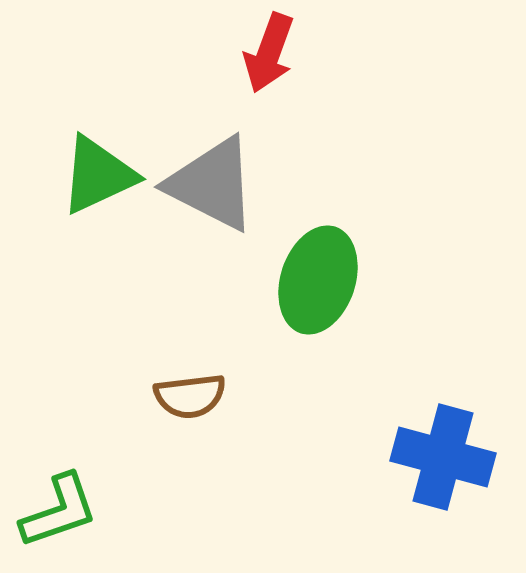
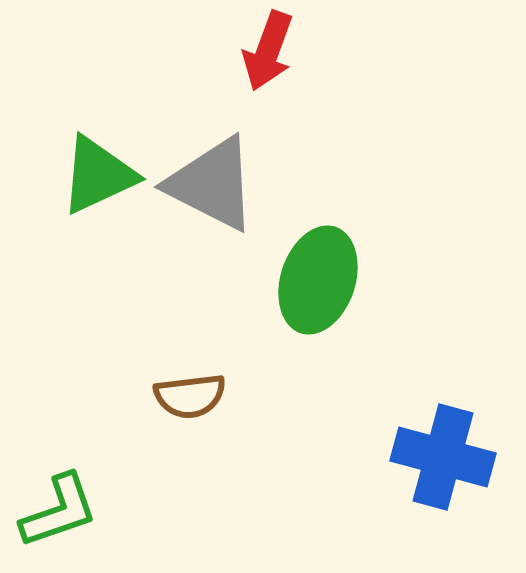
red arrow: moved 1 px left, 2 px up
